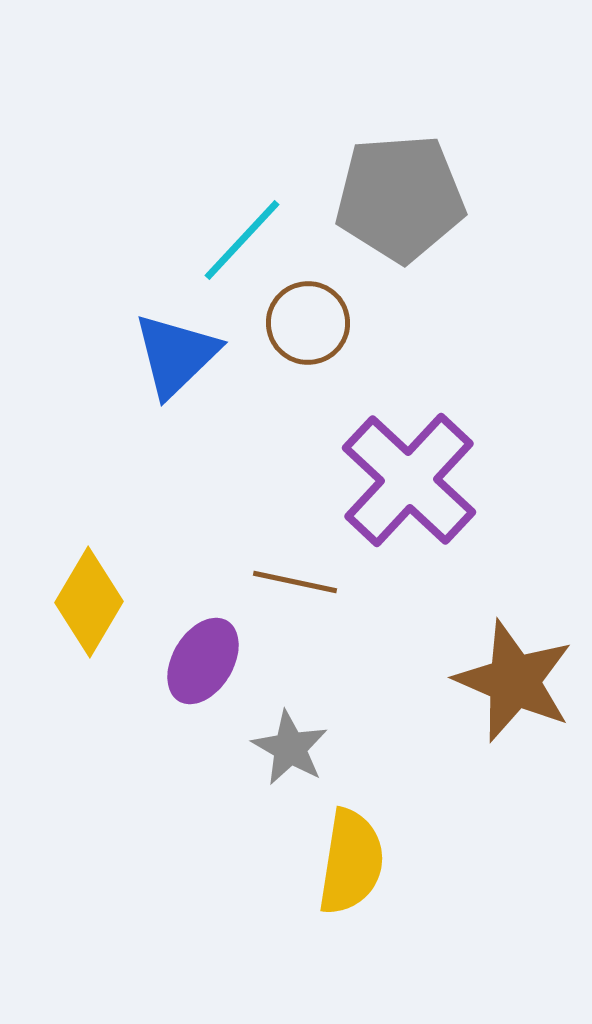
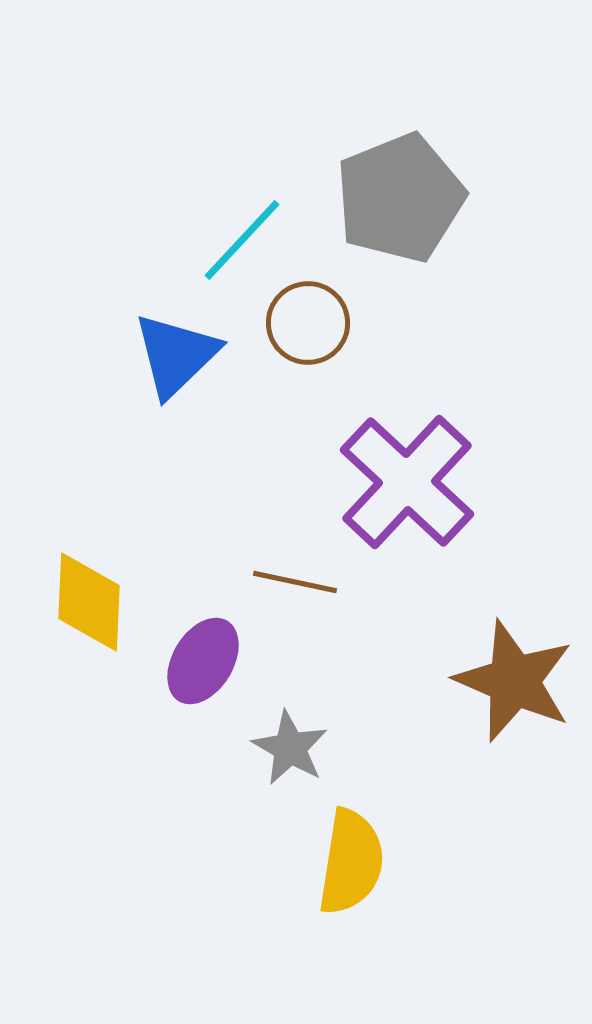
gray pentagon: rotated 18 degrees counterclockwise
purple cross: moved 2 px left, 2 px down
yellow diamond: rotated 28 degrees counterclockwise
